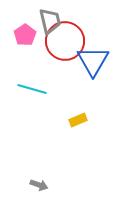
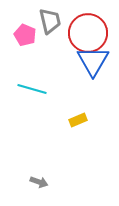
pink pentagon: rotated 15 degrees counterclockwise
red circle: moved 23 px right, 8 px up
gray arrow: moved 3 px up
